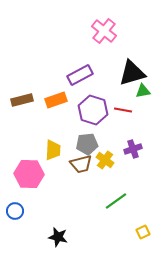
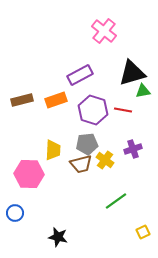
blue circle: moved 2 px down
